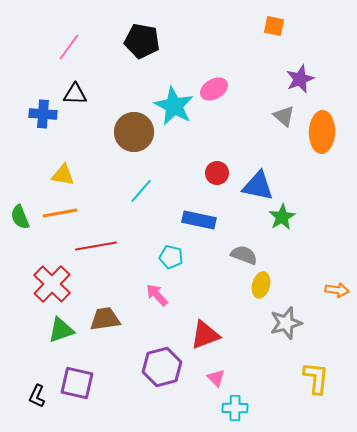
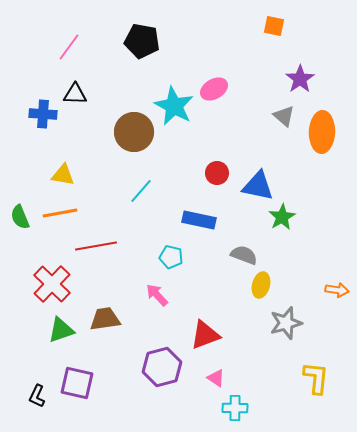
purple star: rotated 12 degrees counterclockwise
pink triangle: rotated 12 degrees counterclockwise
